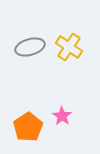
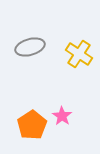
yellow cross: moved 10 px right, 7 px down
orange pentagon: moved 4 px right, 2 px up
